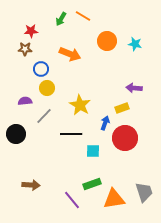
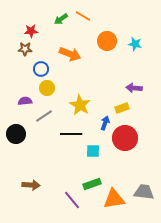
green arrow: rotated 24 degrees clockwise
gray line: rotated 12 degrees clockwise
gray trapezoid: rotated 65 degrees counterclockwise
